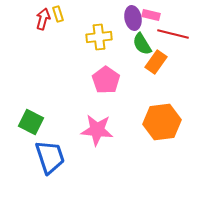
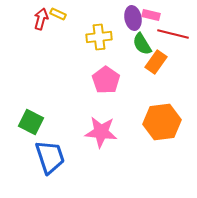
yellow rectangle: rotated 49 degrees counterclockwise
red arrow: moved 2 px left
pink star: moved 4 px right, 2 px down
